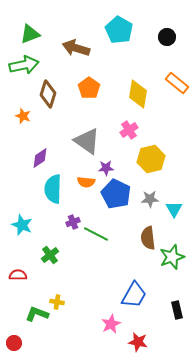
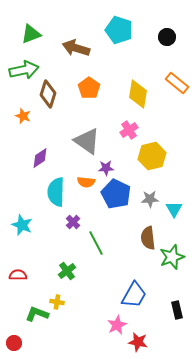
cyan pentagon: rotated 12 degrees counterclockwise
green triangle: moved 1 px right
green arrow: moved 5 px down
yellow hexagon: moved 1 px right, 3 px up
cyan semicircle: moved 3 px right, 3 px down
purple cross: rotated 24 degrees counterclockwise
green line: moved 9 px down; rotated 35 degrees clockwise
green cross: moved 17 px right, 16 px down
pink star: moved 6 px right, 1 px down
